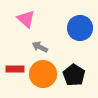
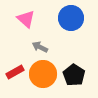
blue circle: moved 9 px left, 10 px up
red rectangle: moved 3 px down; rotated 30 degrees counterclockwise
